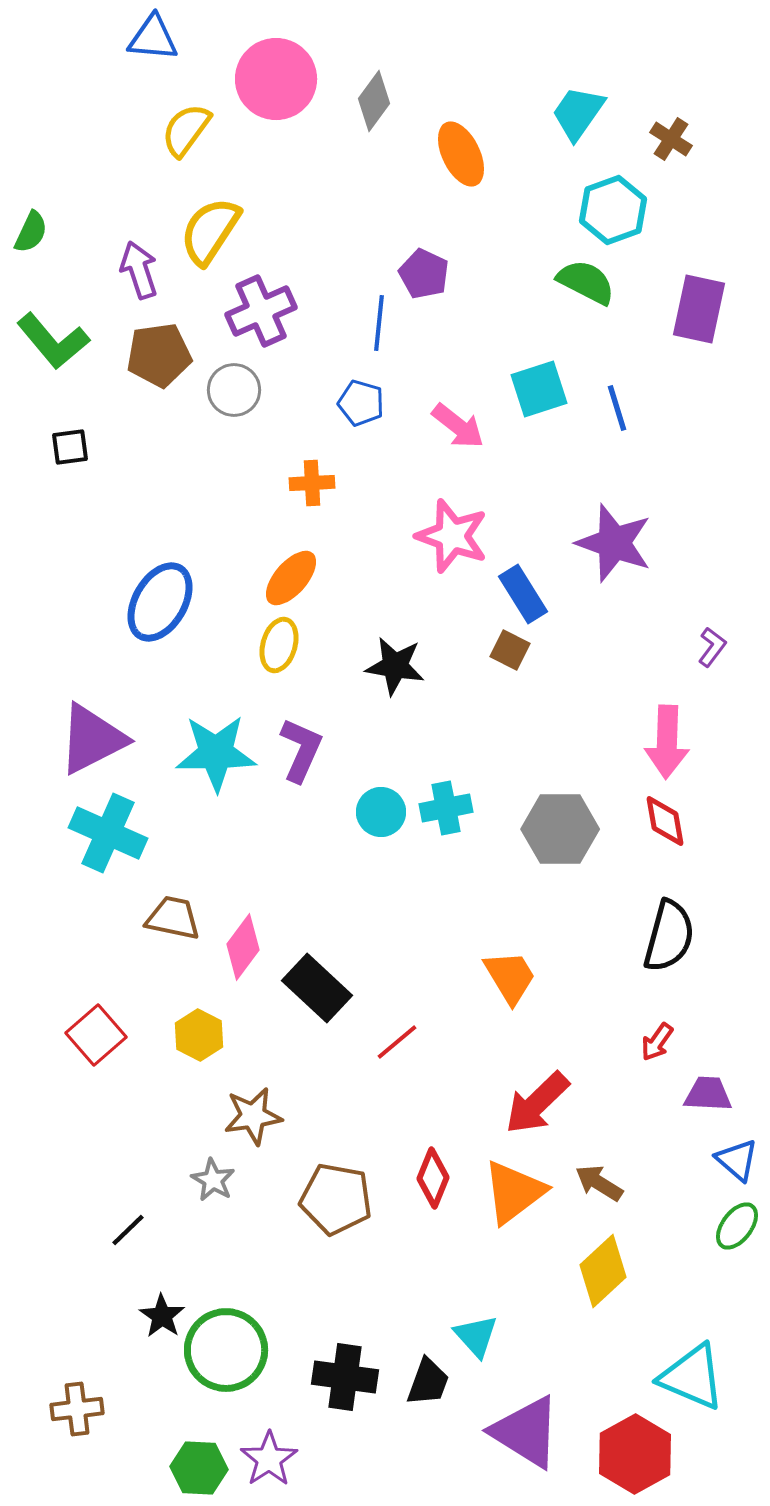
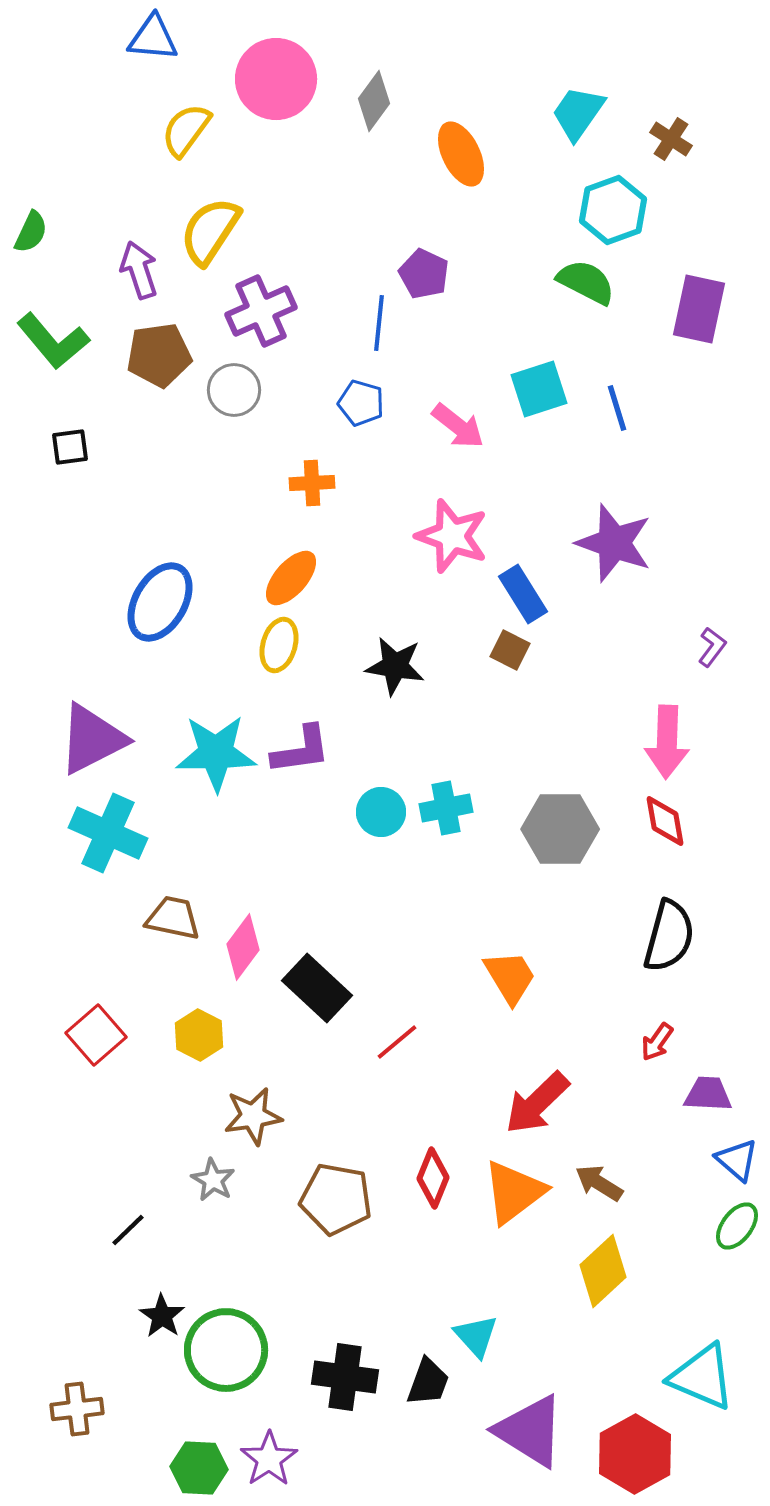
purple L-shape at (301, 750): rotated 58 degrees clockwise
cyan triangle at (692, 1377): moved 10 px right
purple triangle at (526, 1432): moved 4 px right, 1 px up
